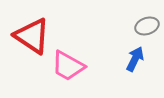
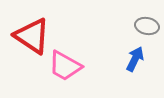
gray ellipse: rotated 30 degrees clockwise
pink trapezoid: moved 3 px left
